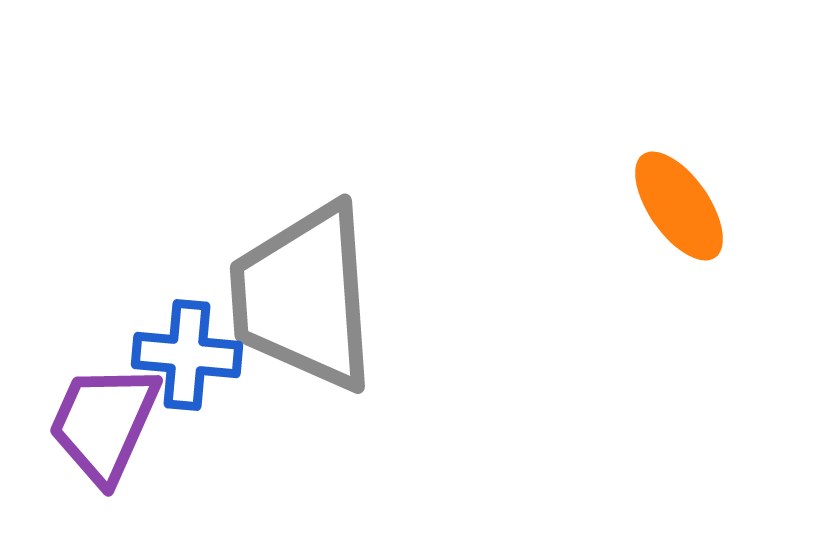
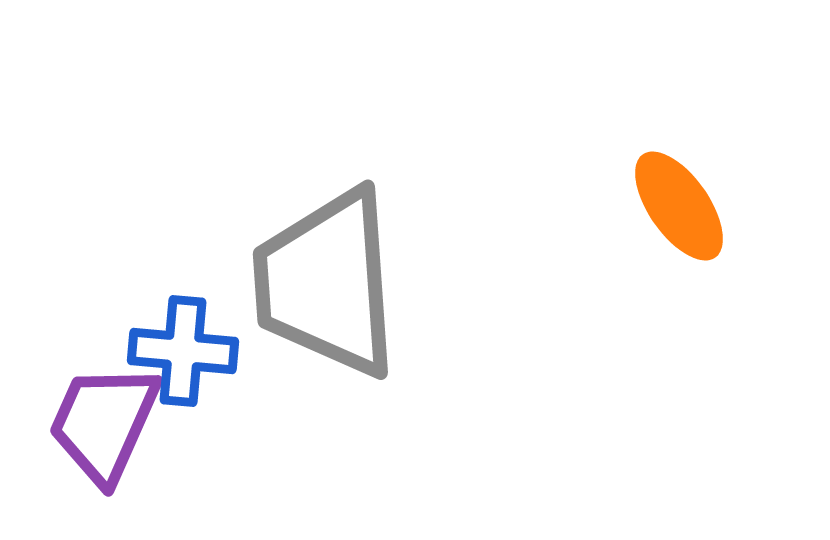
gray trapezoid: moved 23 px right, 14 px up
blue cross: moved 4 px left, 4 px up
